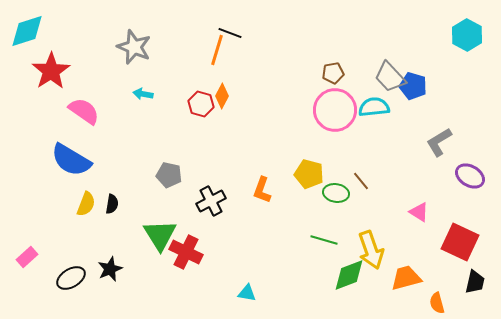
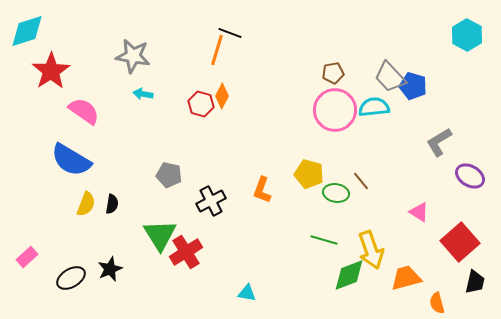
gray star: moved 1 px left, 9 px down; rotated 12 degrees counterclockwise
red square: rotated 24 degrees clockwise
red cross: rotated 32 degrees clockwise
